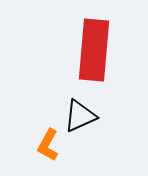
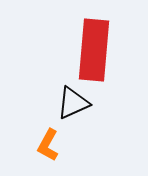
black triangle: moved 7 px left, 13 px up
